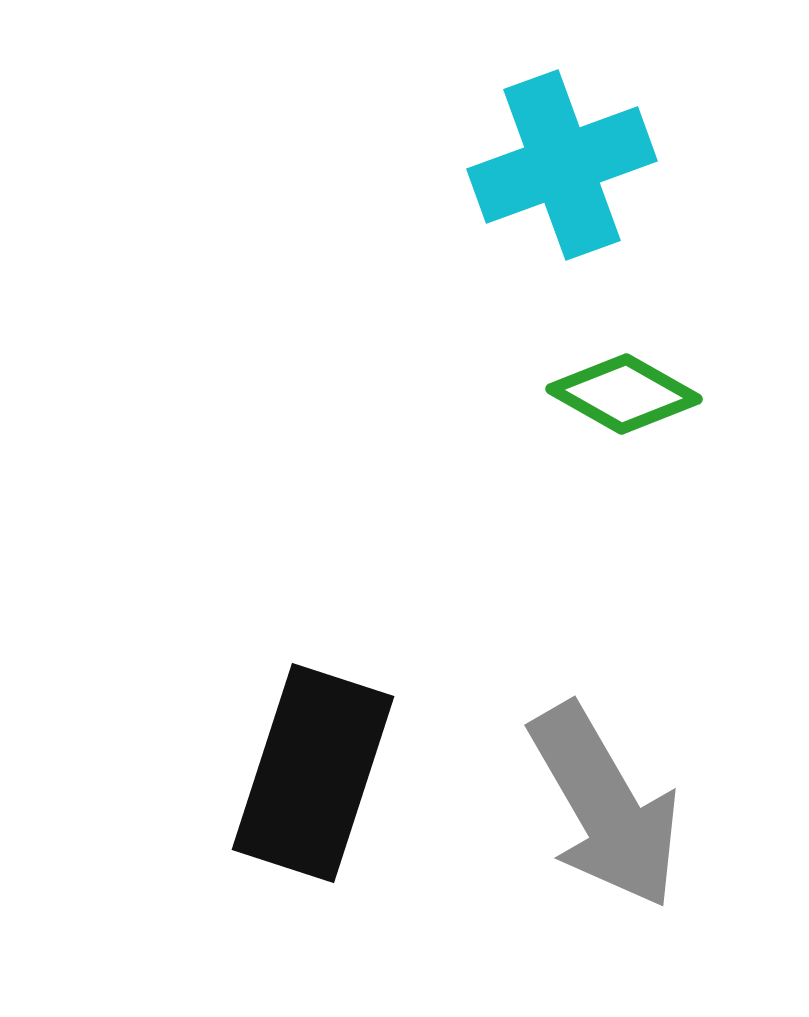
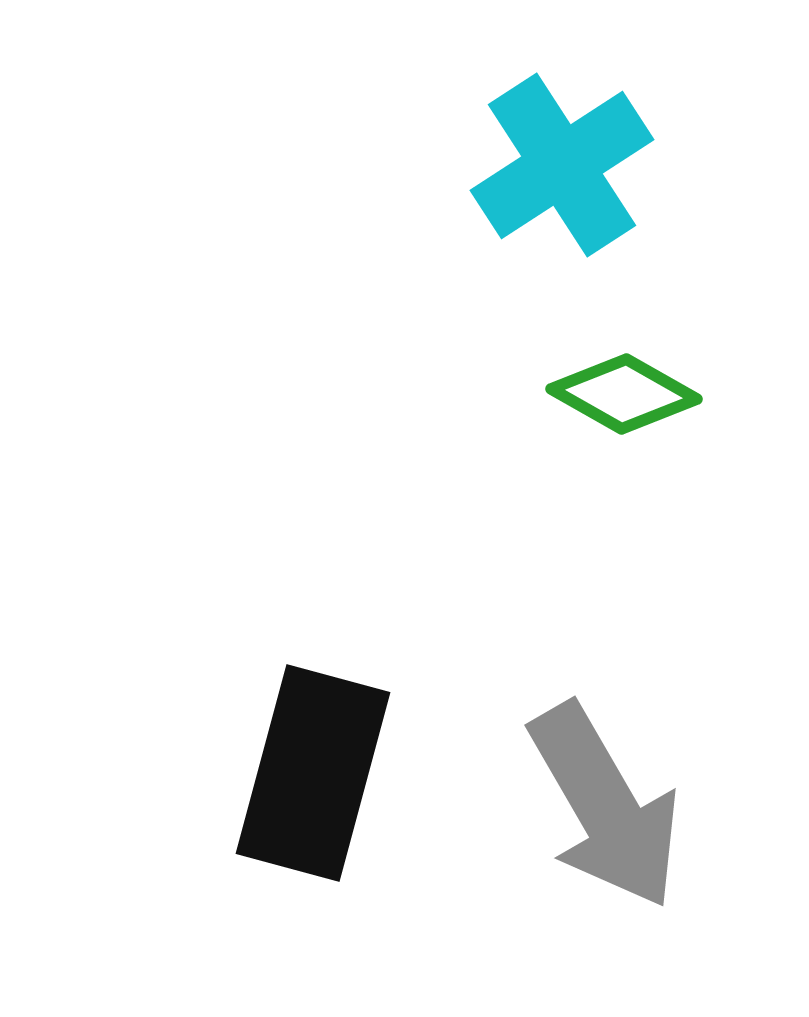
cyan cross: rotated 13 degrees counterclockwise
black rectangle: rotated 3 degrees counterclockwise
